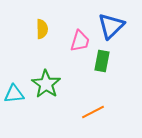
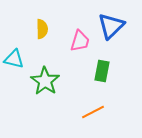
green rectangle: moved 10 px down
green star: moved 1 px left, 3 px up
cyan triangle: moved 35 px up; rotated 20 degrees clockwise
